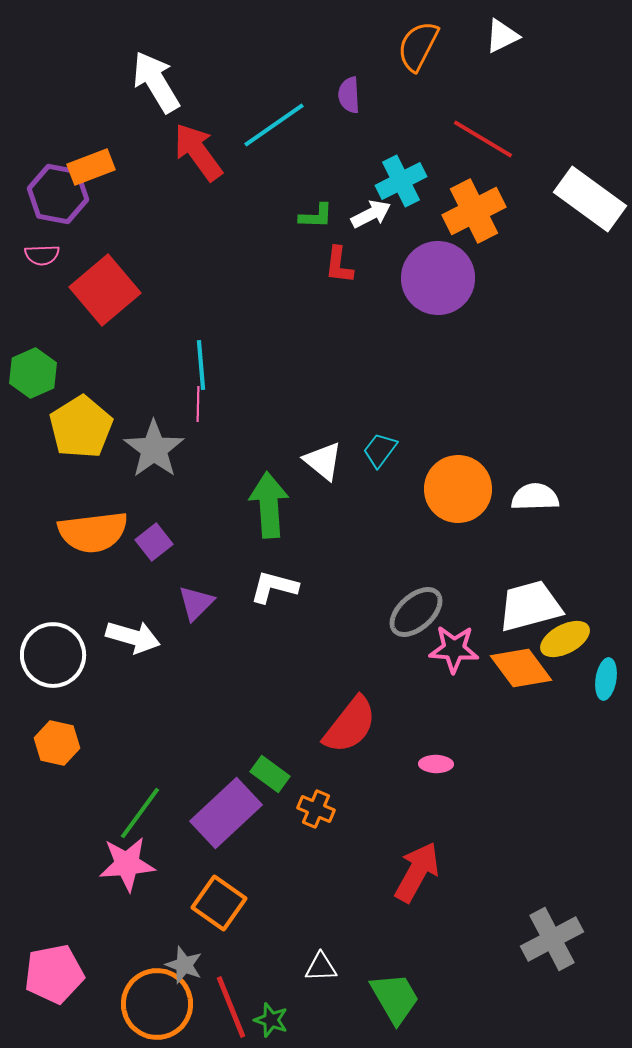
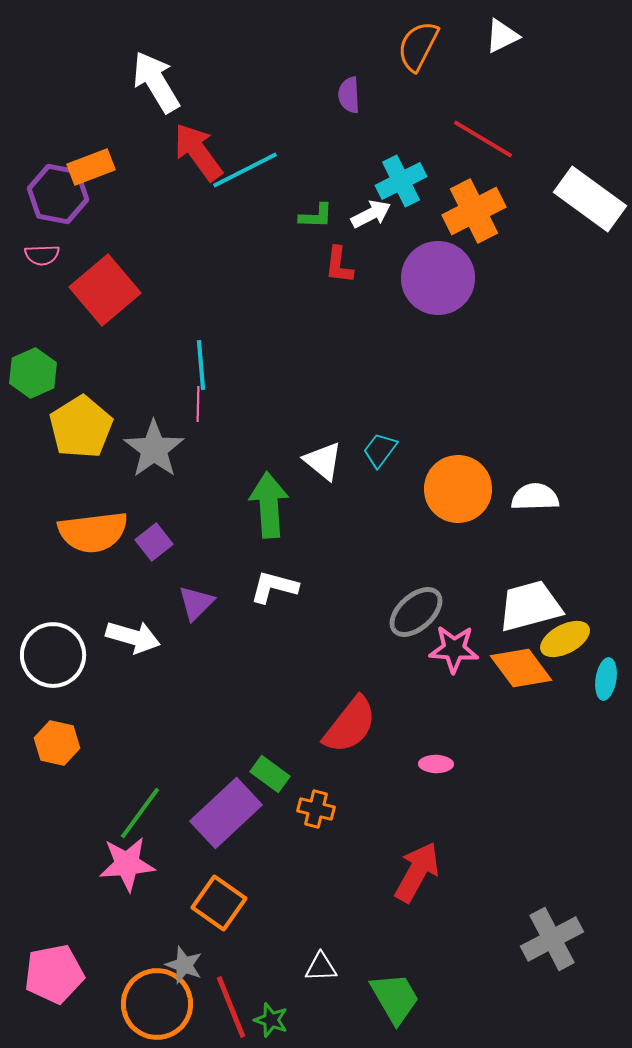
cyan line at (274, 125): moved 29 px left, 45 px down; rotated 8 degrees clockwise
orange cross at (316, 809): rotated 9 degrees counterclockwise
